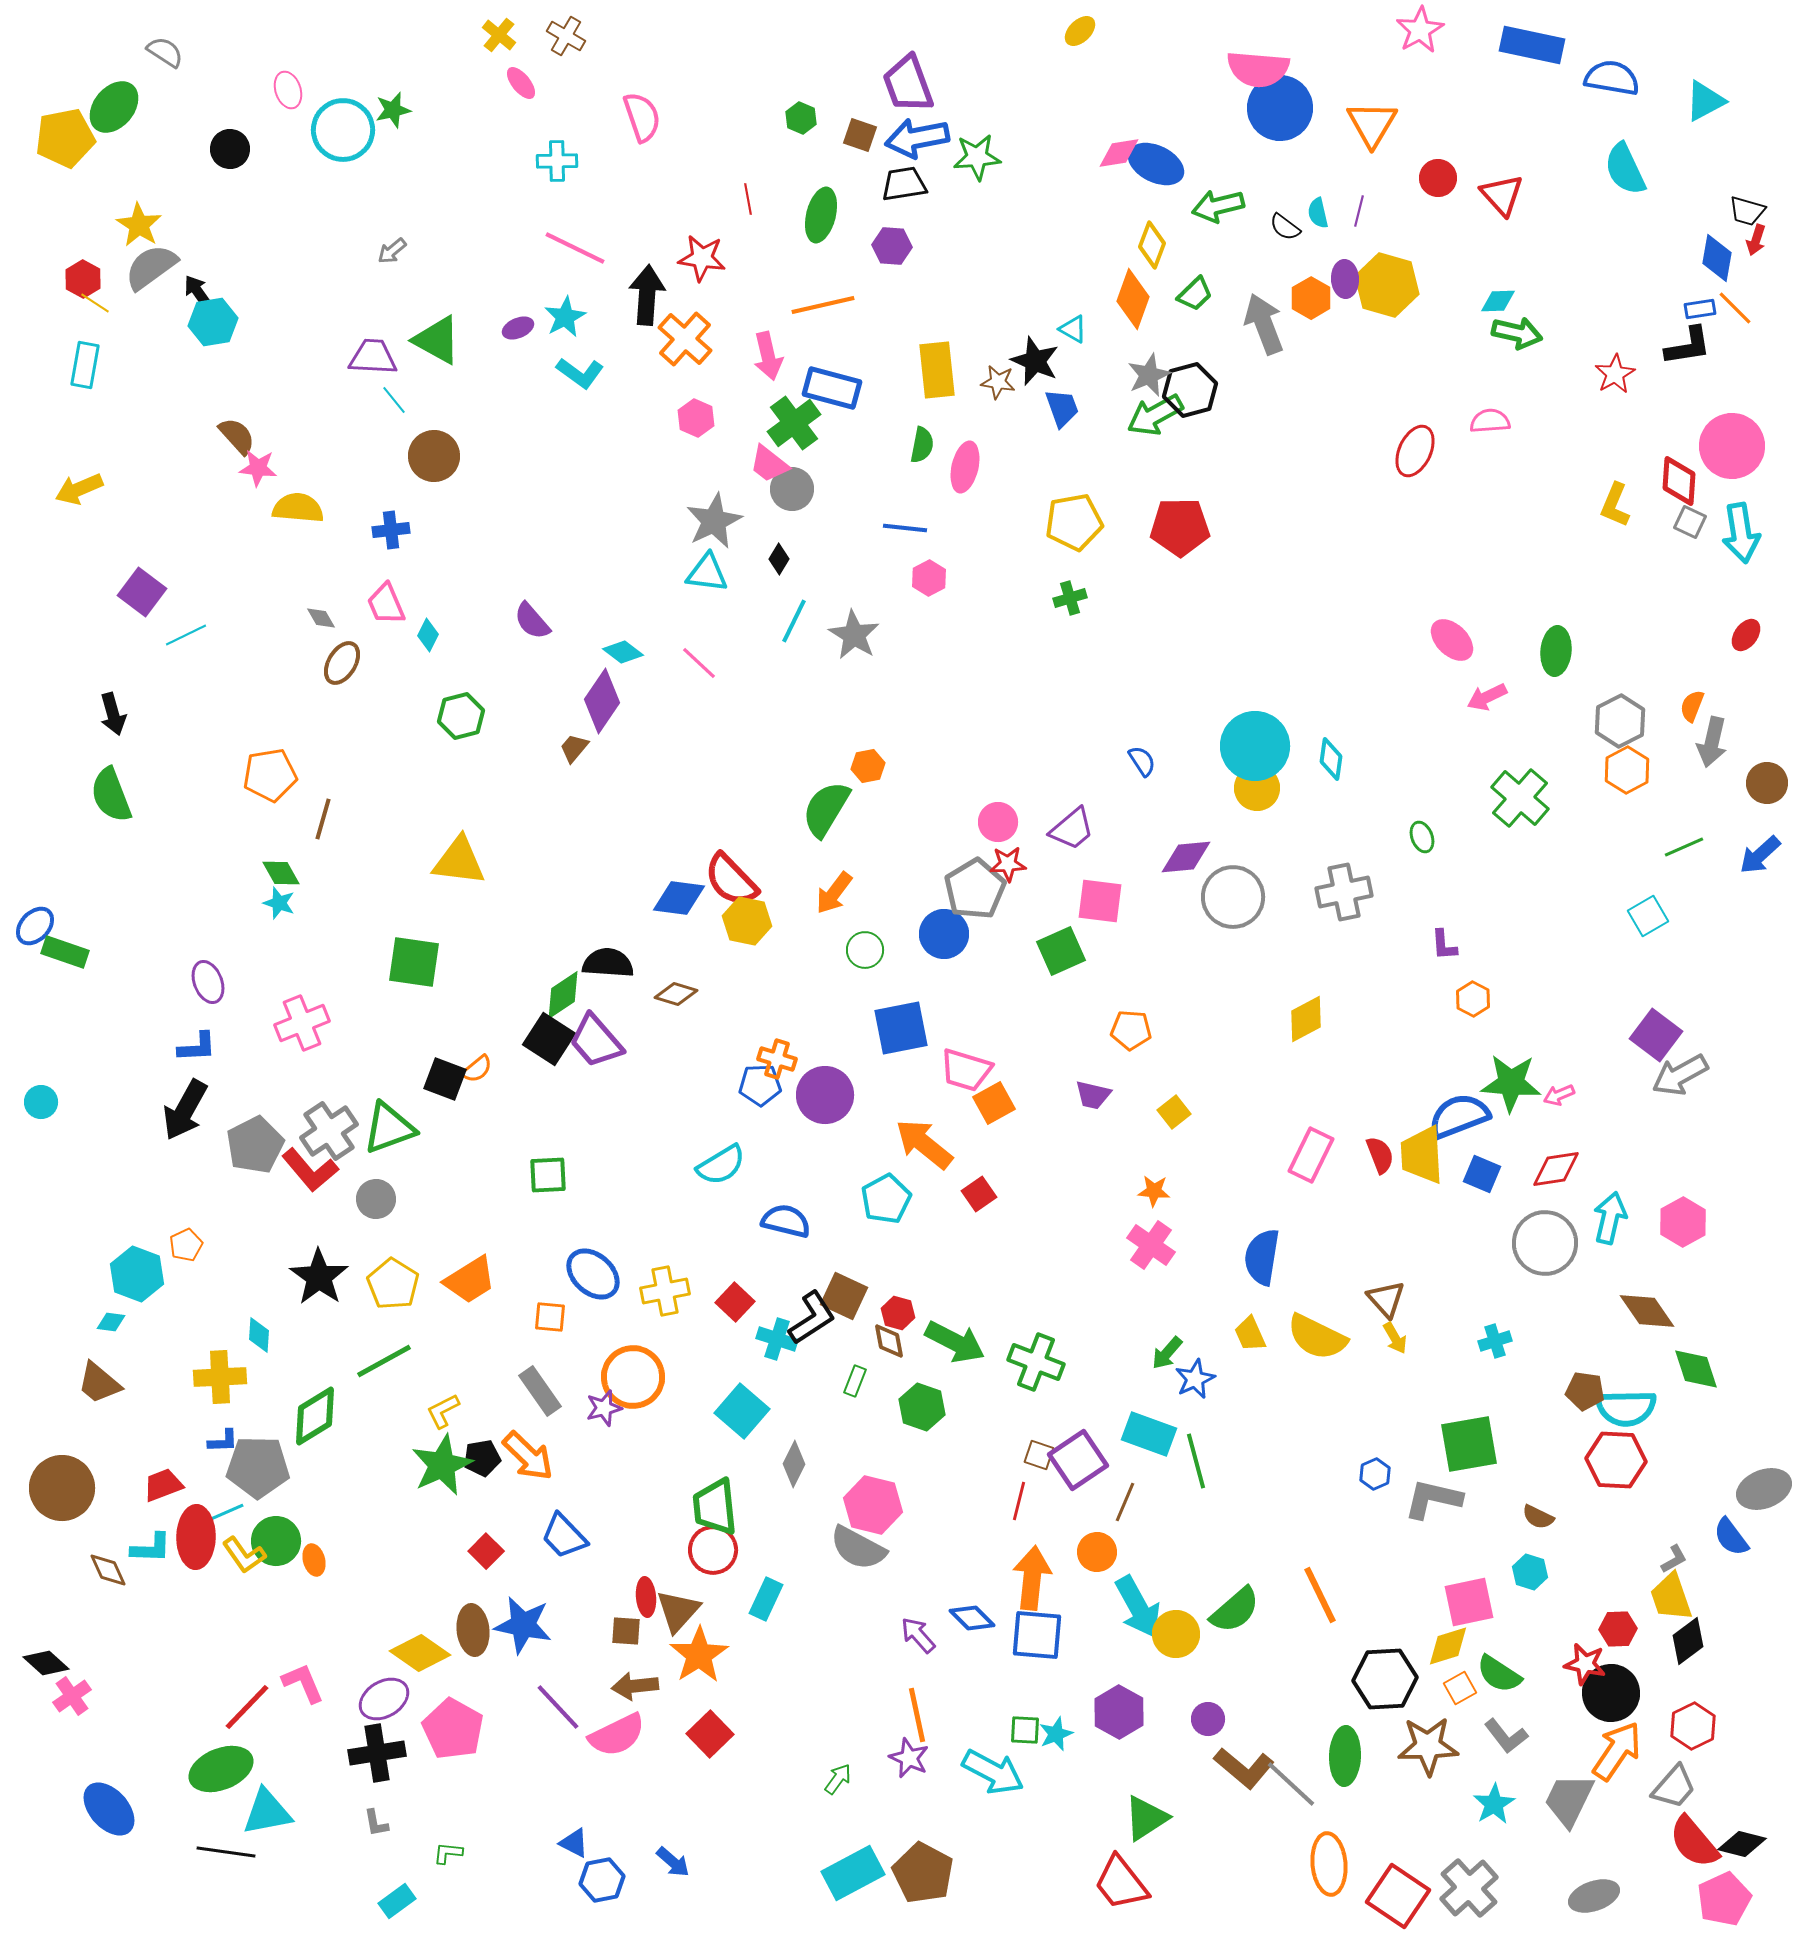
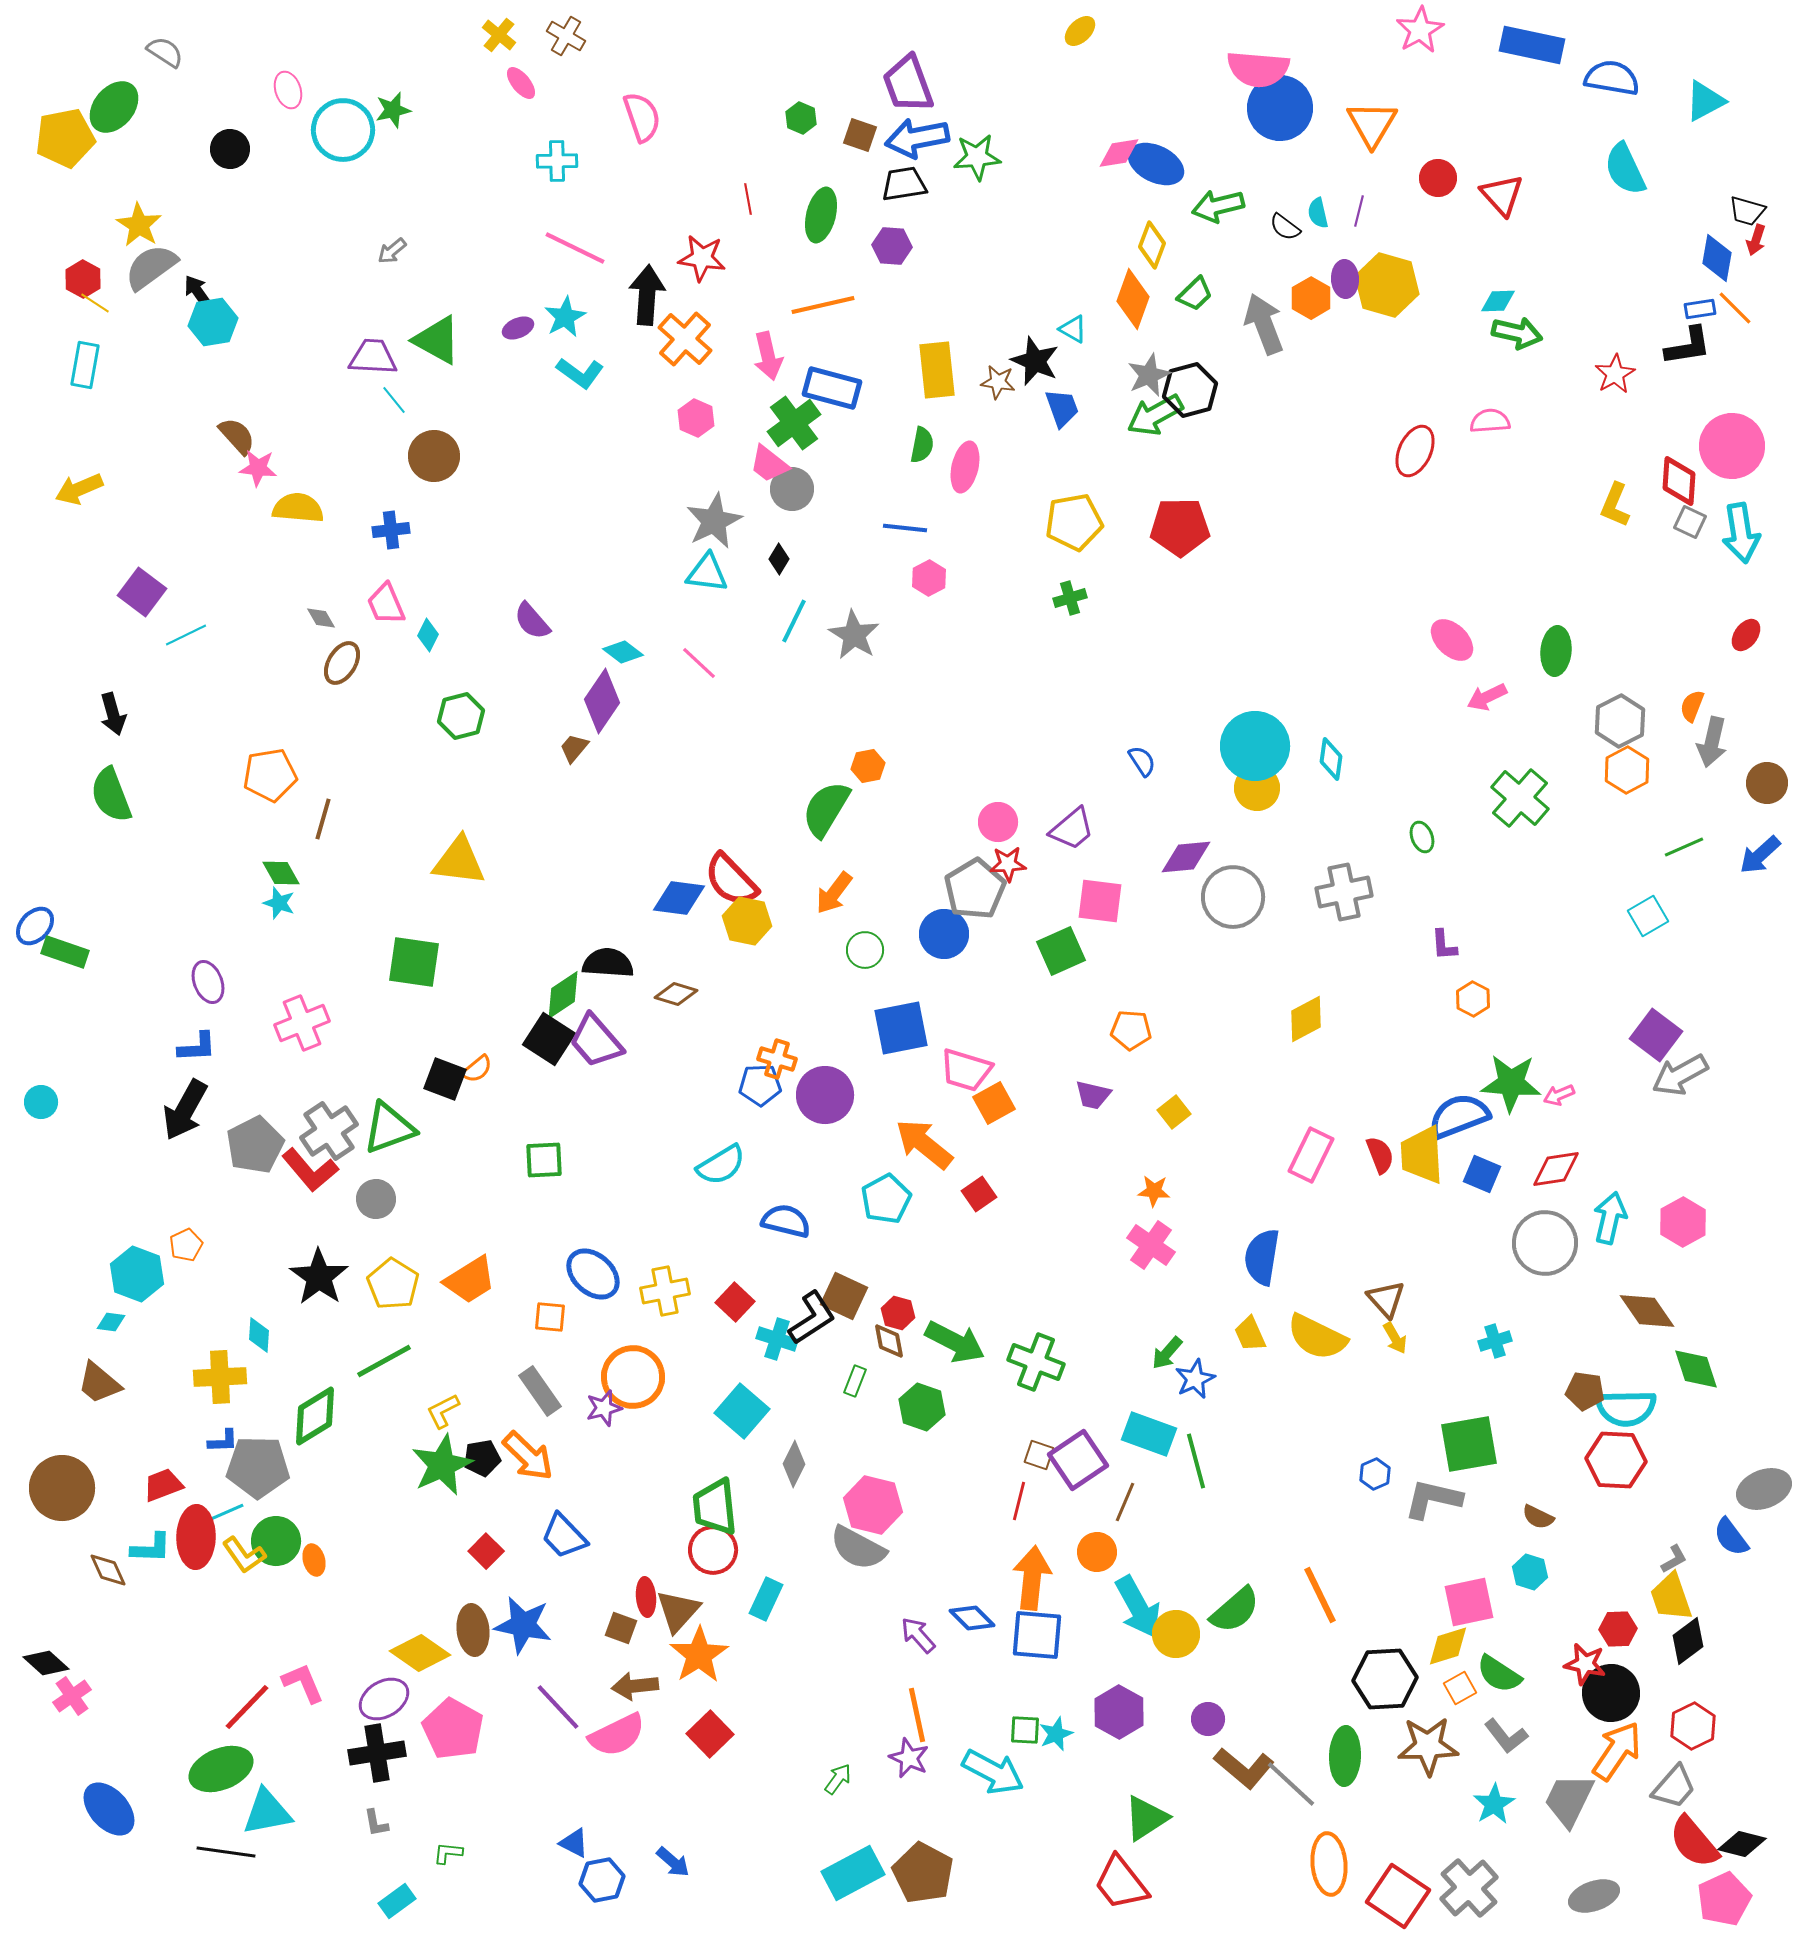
green square at (548, 1175): moved 4 px left, 15 px up
brown square at (626, 1631): moved 5 px left, 3 px up; rotated 16 degrees clockwise
